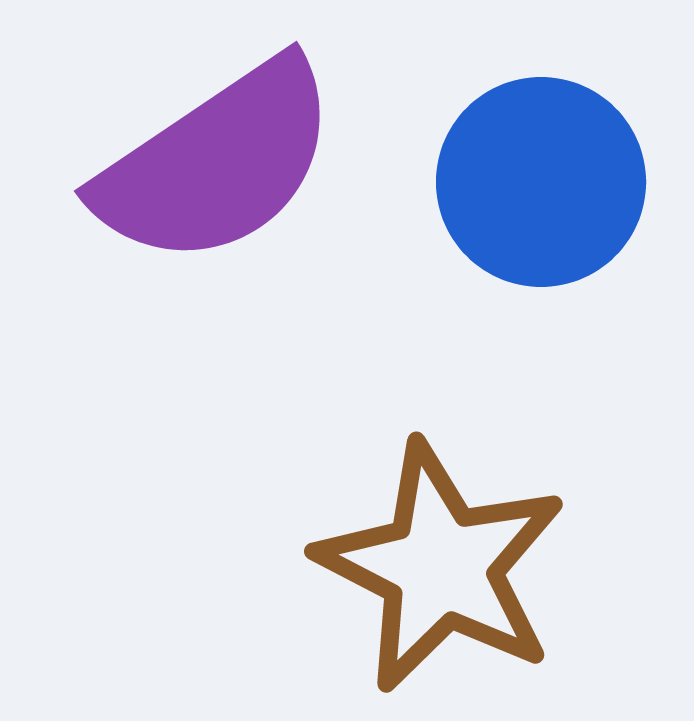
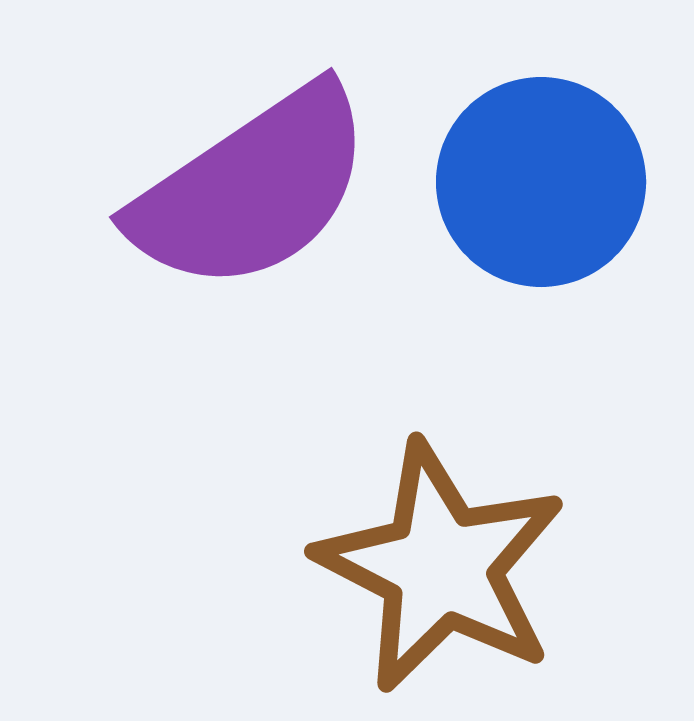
purple semicircle: moved 35 px right, 26 px down
